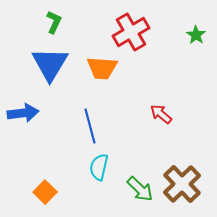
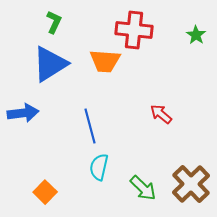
red cross: moved 3 px right, 2 px up; rotated 36 degrees clockwise
blue triangle: rotated 27 degrees clockwise
orange trapezoid: moved 3 px right, 7 px up
brown cross: moved 9 px right
green arrow: moved 3 px right, 1 px up
